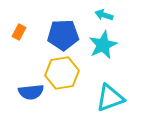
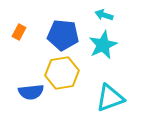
blue pentagon: rotated 8 degrees clockwise
